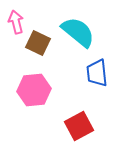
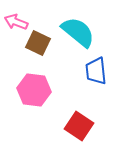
pink arrow: rotated 55 degrees counterclockwise
blue trapezoid: moved 1 px left, 2 px up
pink hexagon: rotated 12 degrees clockwise
red square: rotated 28 degrees counterclockwise
